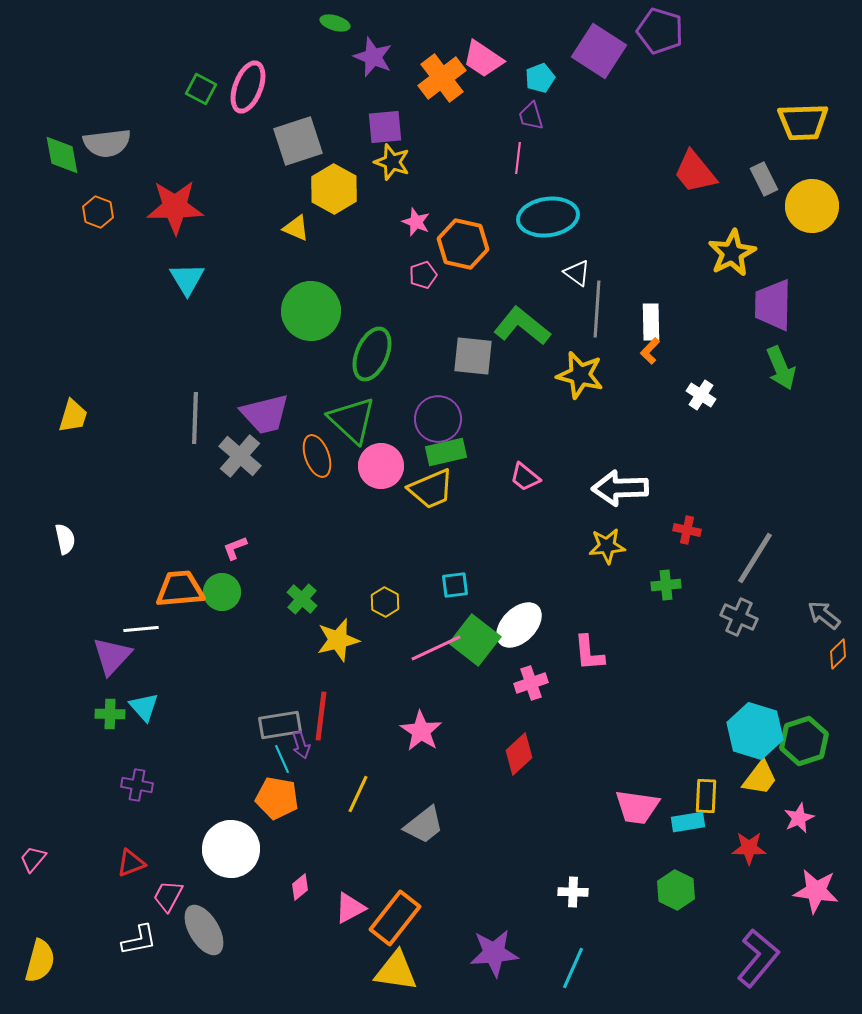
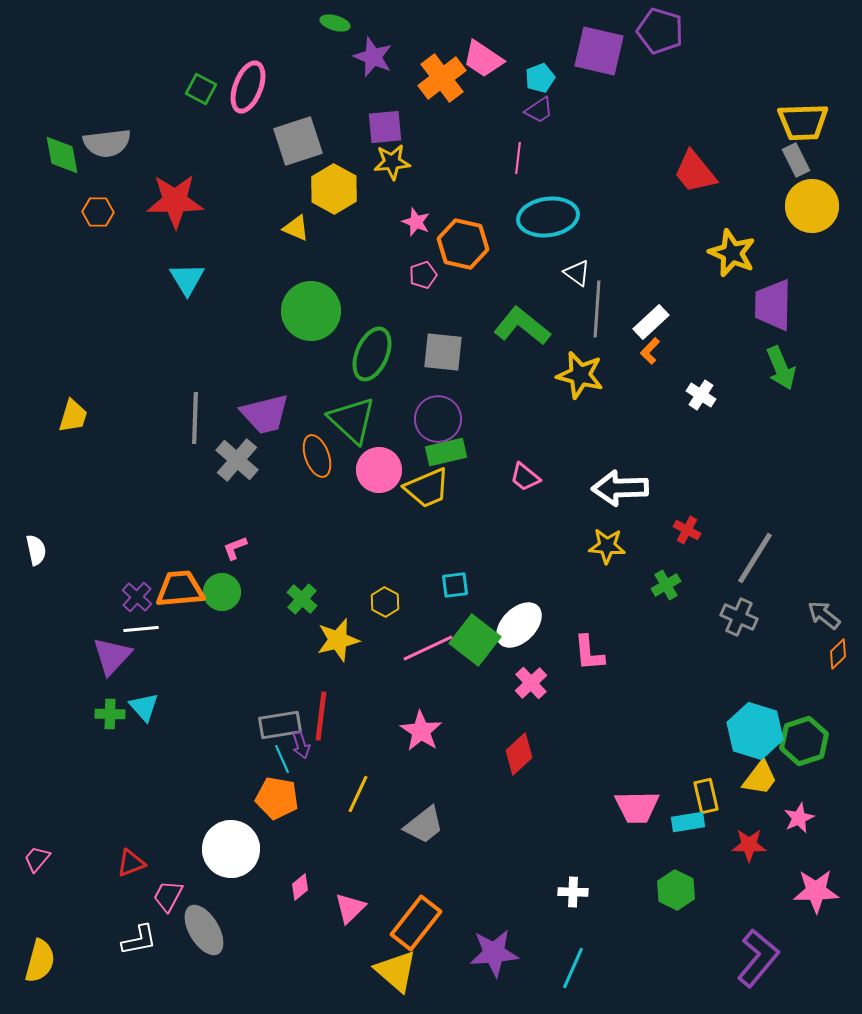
purple square at (599, 51): rotated 20 degrees counterclockwise
purple trapezoid at (531, 116): moved 8 px right, 6 px up; rotated 108 degrees counterclockwise
yellow star at (392, 162): rotated 24 degrees counterclockwise
gray rectangle at (764, 179): moved 32 px right, 19 px up
red star at (175, 207): moved 6 px up
orange hexagon at (98, 212): rotated 20 degrees counterclockwise
yellow star at (732, 253): rotated 21 degrees counterclockwise
white rectangle at (651, 322): rotated 48 degrees clockwise
gray square at (473, 356): moved 30 px left, 4 px up
gray cross at (240, 456): moved 3 px left, 4 px down
pink circle at (381, 466): moved 2 px left, 4 px down
yellow trapezoid at (431, 489): moved 4 px left, 1 px up
red cross at (687, 530): rotated 16 degrees clockwise
white semicircle at (65, 539): moved 29 px left, 11 px down
yellow star at (607, 546): rotated 9 degrees clockwise
green cross at (666, 585): rotated 24 degrees counterclockwise
pink line at (436, 648): moved 8 px left
pink cross at (531, 683): rotated 24 degrees counterclockwise
purple cross at (137, 785): moved 188 px up; rotated 32 degrees clockwise
yellow rectangle at (706, 796): rotated 16 degrees counterclockwise
pink trapezoid at (637, 807): rotated 9 degrees counterclockwise
red star at (749, 848): moved 3 px up
pink trapezoid at (33, 859): moved 4 px right
pink star at (816, 891): rotated 9 degrees counterclockwise
pink triangle at (350, 908): rotated 16 degrees counterclockwise
orange rectangle at (395, 918): moved 21 px right, 5 px down
yellow triangle at (396, 971): rotated 33 degrees clockwise
